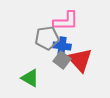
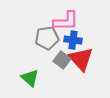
blue cross: moved 11 px right, 6 px up
red triangle: moved 1 px right, 1 px up
green triangle: rotated 12 degrees clockwise
